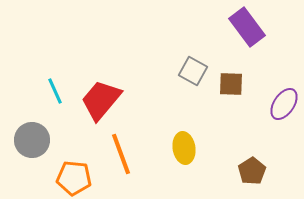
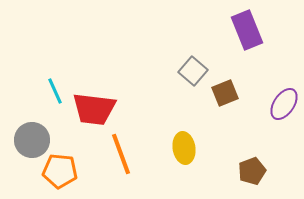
purple rectangle: moved 3 px down; rotated 15 degrees clockwise
gray square: rotated 12 degrees clockwise
brown square: moved 6 px left, 9 px down; rotated 24 degrees counterclockwise
red trapezoid: moved 7 px left, 9 px down; rotated 123 degrees counterclockwise
brown pentagon: rotated 12 degrees clockwise
orange pentagon: moved 14 px left, 7 px up
